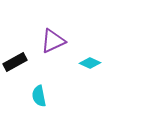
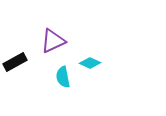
cyan semicircle: moved 24 px right, 19 px up
